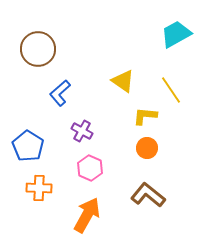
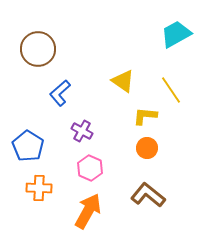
orange arrow: moved 1 px right, 4 px up
